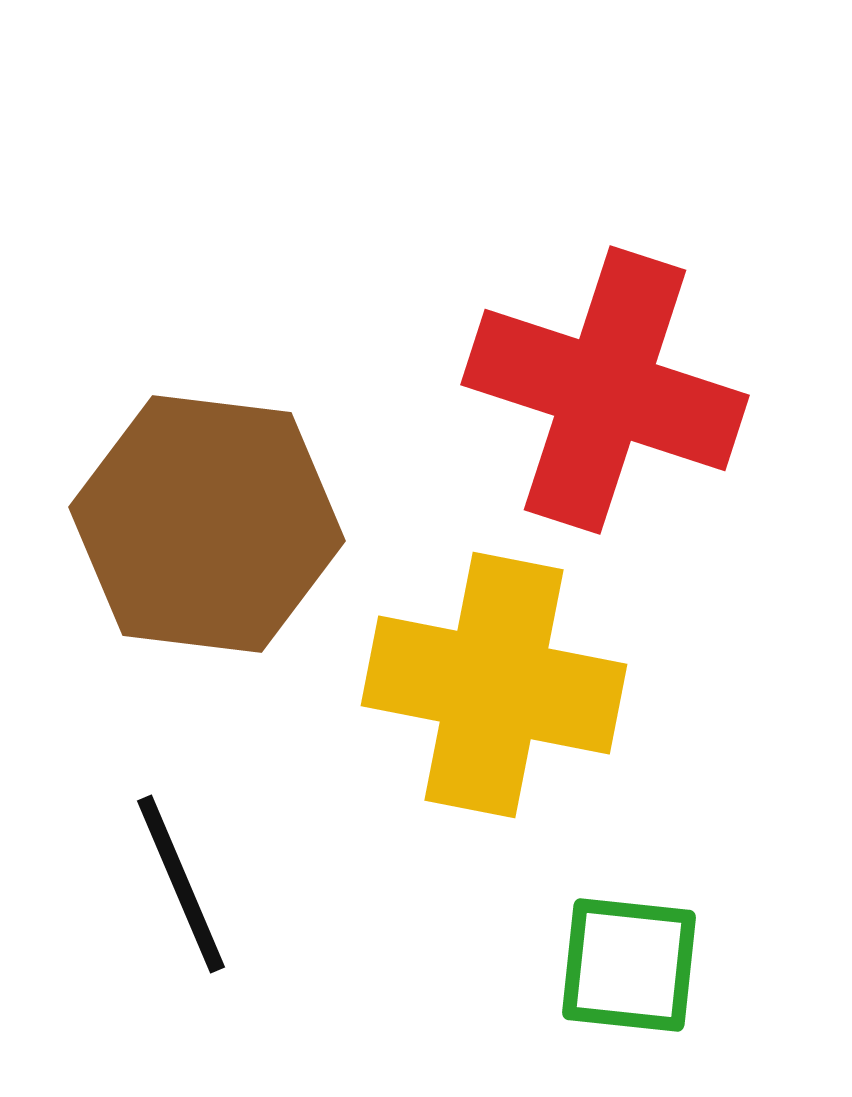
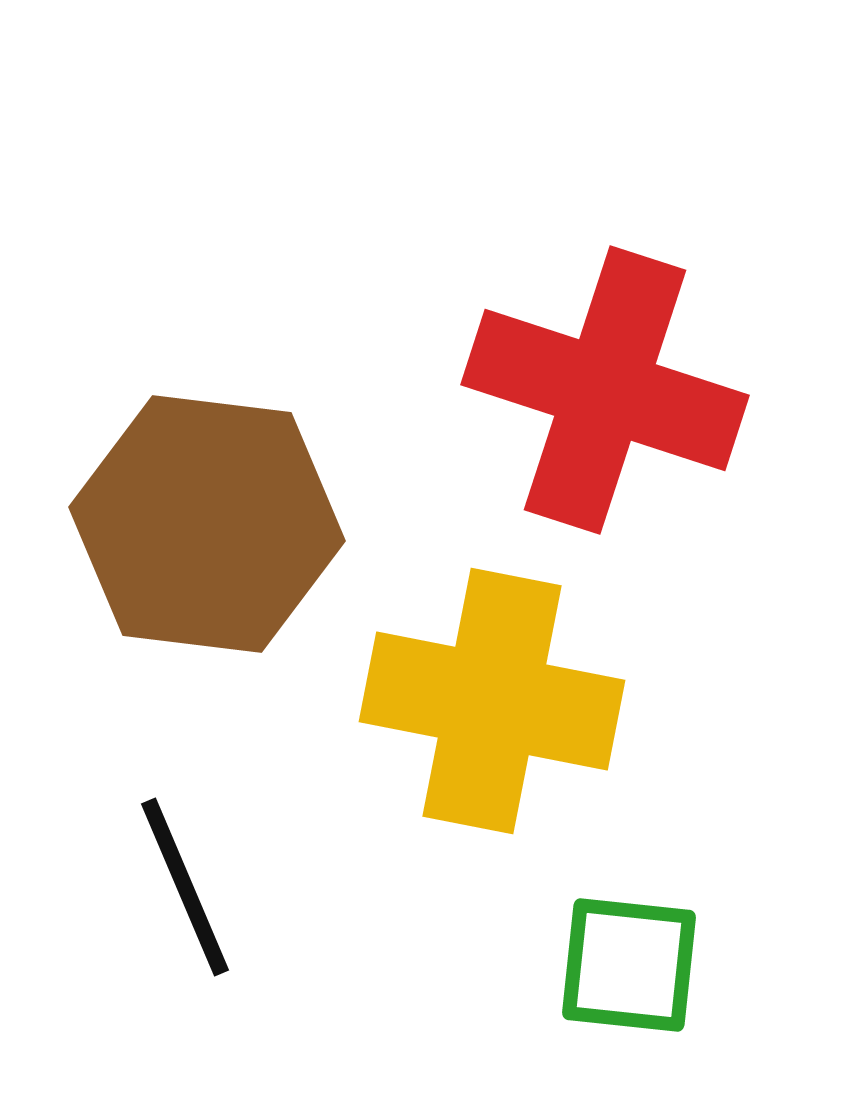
yellow cross: moved 2 px left, 16 px down
black line: moved 4 px right, 3 px down
